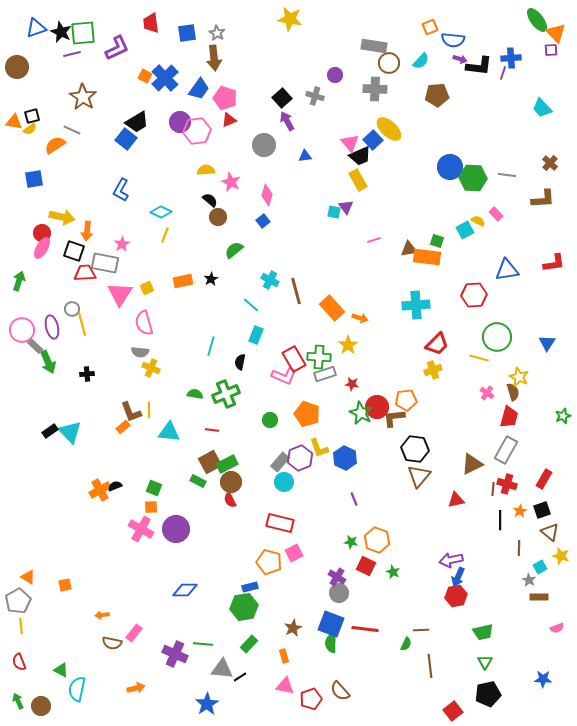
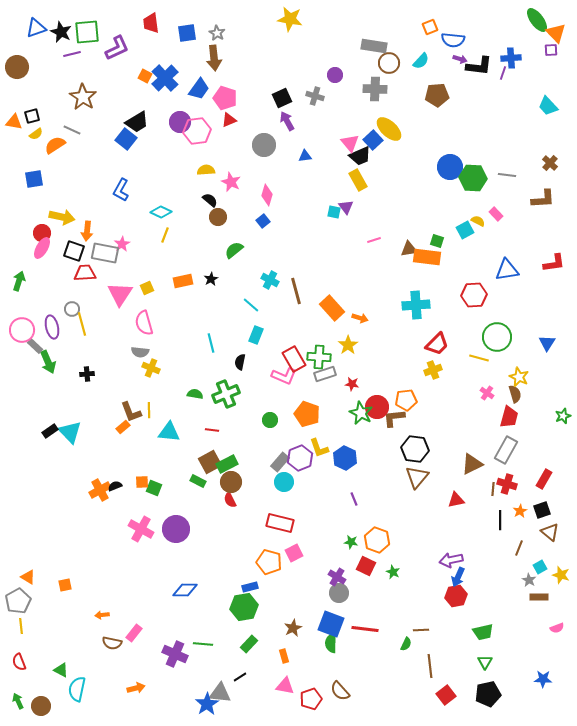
green square at (83, 33): moved 4 px right, 1 px up
black square at (282, 98): rotated 18 degrees clockwise
cyan trapezoid at (542, 108): moved 6 px right, 2 px up
yellow semicircle at (30, 129): moved 6 px right, 5 px down
gray rectangle at (105, 263): moved 10 px up
cyan line at (211, 346): moved 3 px up; rotated 30 degrees counterclockwise
brown semicircle at (513, 392): moved 2 px right, 2 px down
brown triangle at (419, 476): moved 2 px left, 1 px down
orange square at (151, 507): moved 9 px left, 25 px up
brown line at (519, 548): rotated 21 degrees clockwise
yellow star at (561, 556): moved 19 px down
gray triangle at (222, 669): moved 2 px left, 24 px down
red square at (453, 711): moved 7 px left, 16 px up
